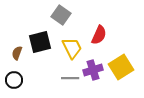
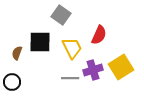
black square: rotated 15 degrees clockwise
black circle: moved 2 px left, 2 px down
